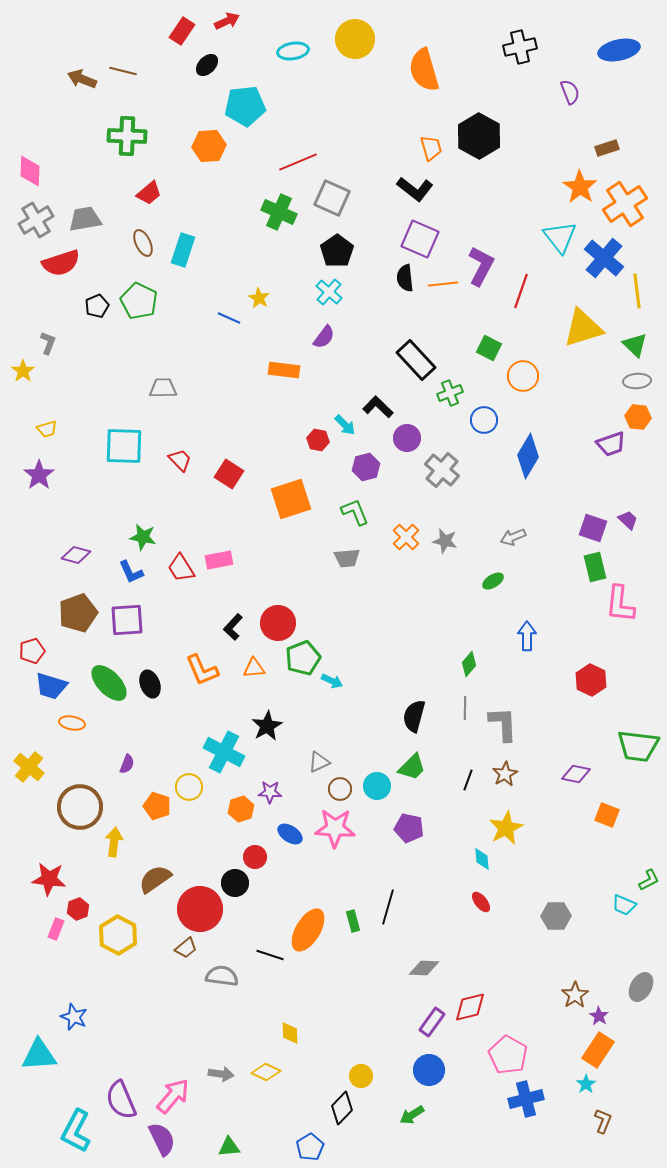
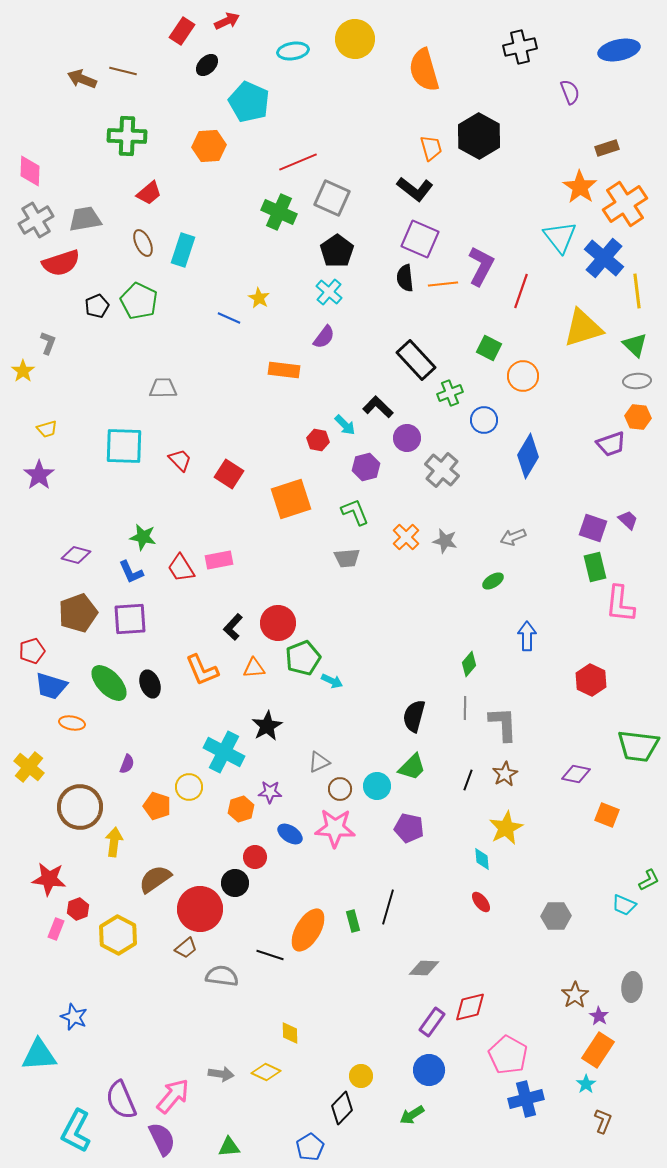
cyan pentagon at (245, 106): moved 4 px right, 4 px up; rotated 30 degrees clockwise
purple square at (127, 620): moved 3 px right, 1 px up
gray ellipse at (641, 987): moved 9 px left; rotated 24 degrees counterclockwise
